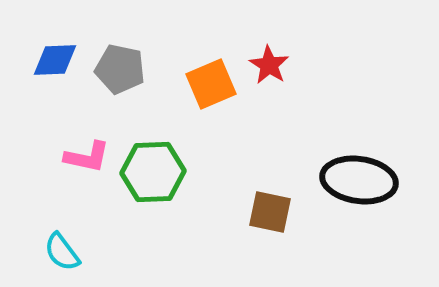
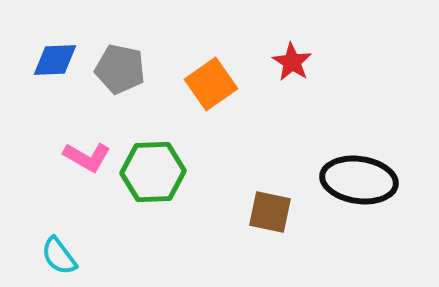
red star: moved 23 px right, 3 px up
orange square: rotated 12 degrees counterclockwise
pink L-shape: rotated 18 degrees clockwise
cyan semicircle: moved 3 px left, 4 px down
